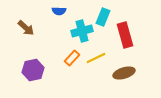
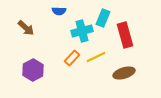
cyan rectangle: moved 1 px down
yellow line: moved 1 px up
purple hexagon: rotated 15 degrees counterclockwise
